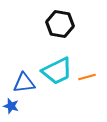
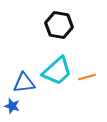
black hexagon: moved 1 px left, 1 px down
cyan trapezoid: rotated 16 degrees counterclockwise
blue star: moved 1 px right
